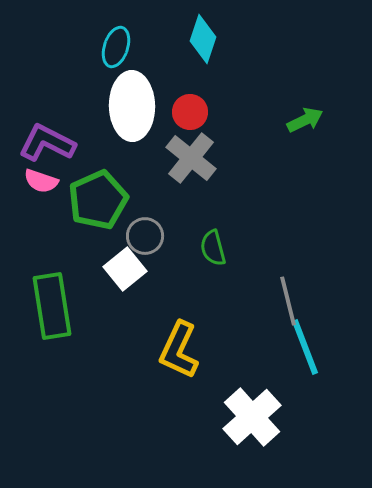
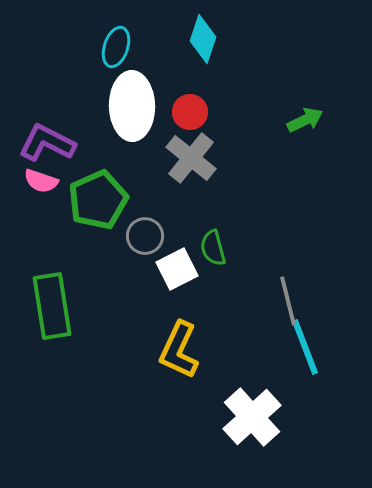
white square: moved 52 px right; rotated 12 degrees clockwise
